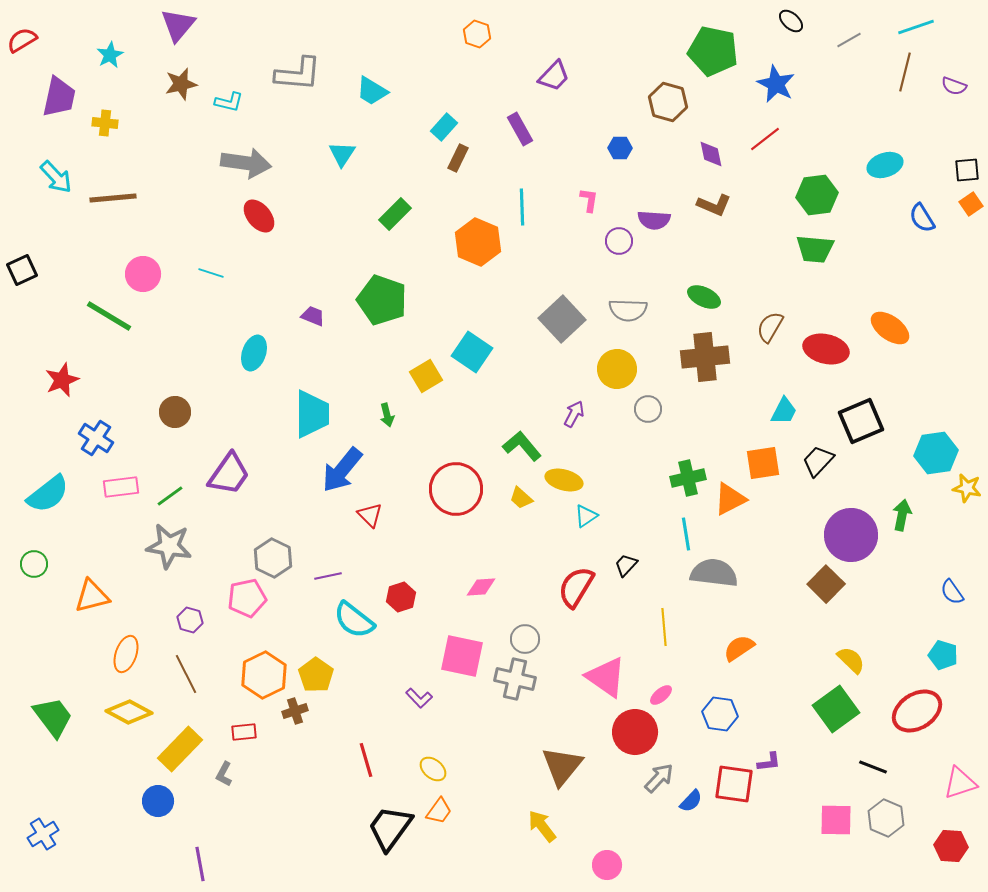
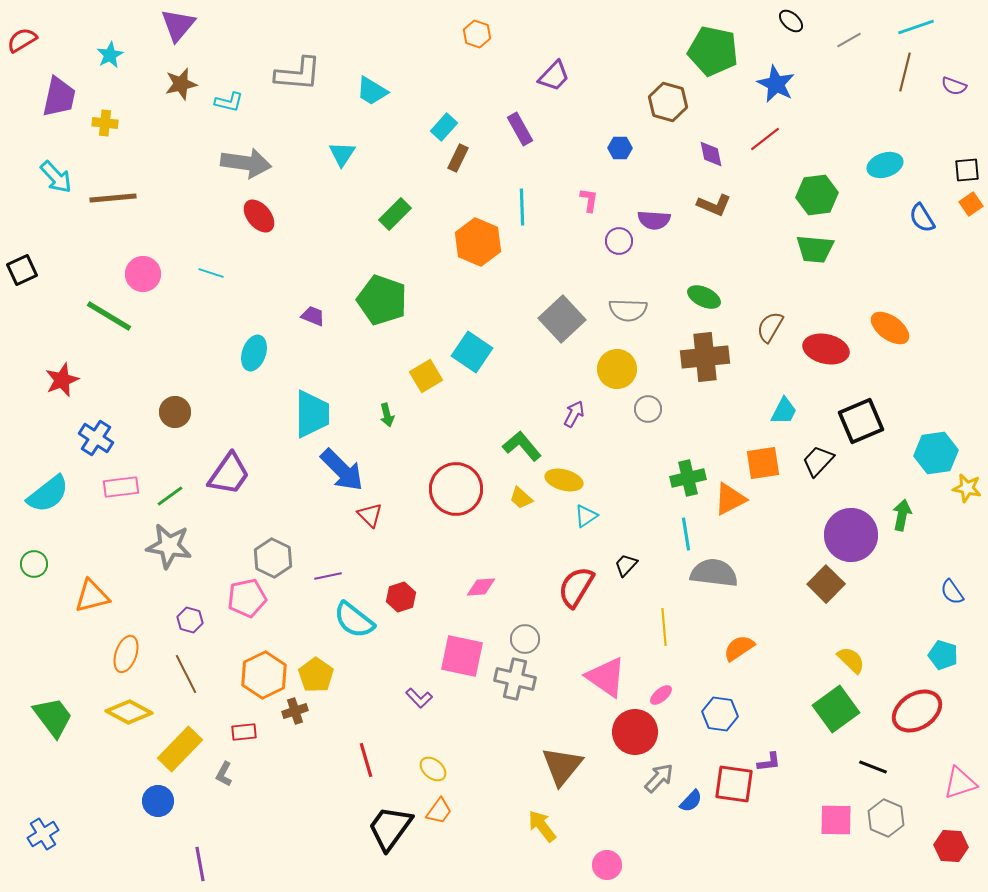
blue arrow at (342, 470): rotated 84 degrees counterclockwise
